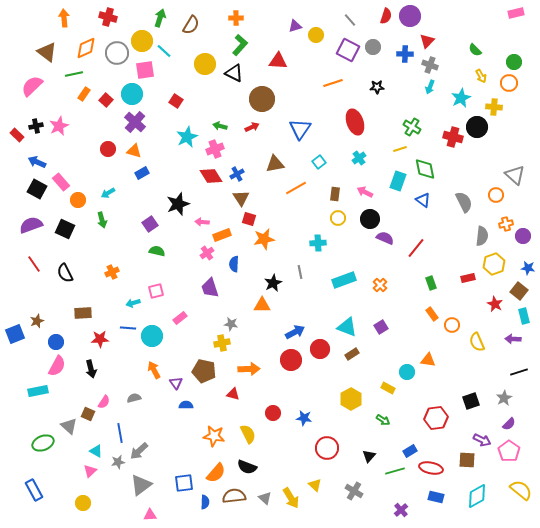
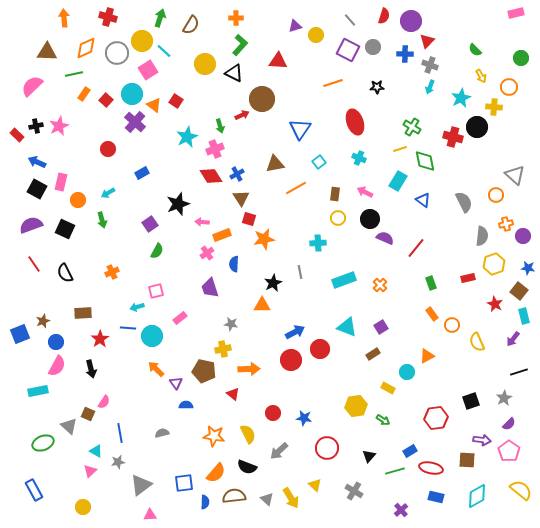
red semicircle at (386, 16): moved 2 px left
purple circle at (410, 16): moved 1 px right, 5 px down
brown triangle at (47, 52): rotated 35 degrees counterclockwise
green circle at (514, 62): moved 7 px right, 4 px up
pink square at (145, 70): moved 3 px right; rotated 24 degrees counterclockwise
orange circle at (509, 83): moved 4 px down
green arrow at (220, 126): rotated 120 degrees counterclockwise
red arrow at (252, 127): moved 10 px left, 12 px up
orange triangle at (134, 151): moved 20 px right, 46 px up; rotated 21 degrees clockwise
cyan cross at (359, 158): rotated 32 degrees counterclockwise
green diamond at (425, 169): moved 8 px up
cyan rectangle at (398, 181): rotated 12 degrees clockwise
pink rectangle at (61, 182): rotated 54 degrees clockwise
green semicircle at (157, 251): rotated 105 degrees clockwise
cyan arrow at (133, 303): moved 4 px right, 4 px down
brown star at (37, 321): moved 6 px right
blue square at (15, 334): moved 5 px right
red star at (100, 339): rotated 30 degrees counterclockwise
purple arrow at (513, 339): rotated 56 degrees counterclockwise
yellow cross at (222, 343): moved 1 px right, 6 px down
brown rectangle at (352, 354): moved 21 px right
orange triangle at (428, 360): moved 1 px left, 4 px up; rotated 35 degrees counterclockwise
orange arrow at (154, 370): moved 2 px right, 1 px up; rotated 18 degrees counterclockwise
red triangle at (233, 394): rotated 24 degrees clockwise
gray semicircle at (134, 398): moved 28 px right, 35 px down
yellow hexagon at (351, 399): moved 5 px right, 7 px down; rotated 20 degrees clockwise
purple arrow at (482, 440): rotated 18 degrees counterclockwise
gray arrow at (139, 451): moved 140 px right
gray triangle at (265, 498): moved 2 px right, 1 px down
yellow circle at (83, 503): moved 4 px down
